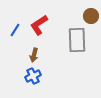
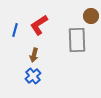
blue line: rotated 16 degrees counterclockwise
blue cross: rotated 14 degrees counterclockwise
